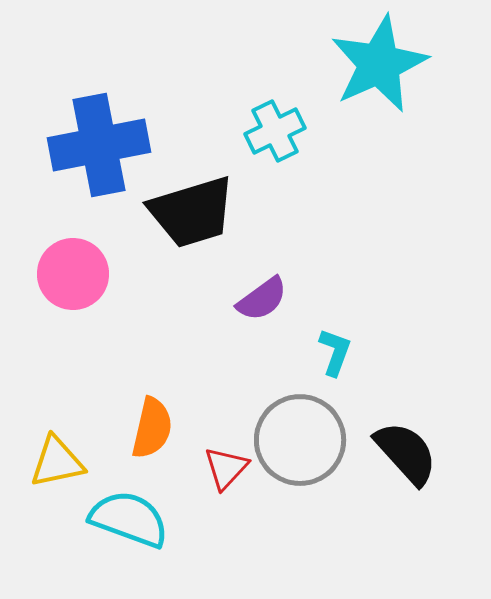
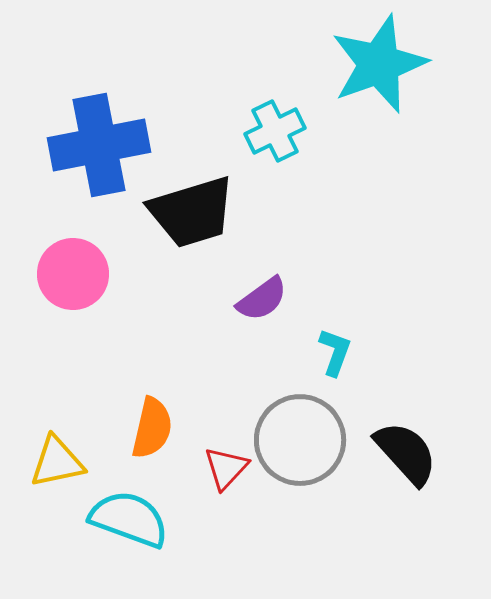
cyan star: rotated 4 degrees clockwise
